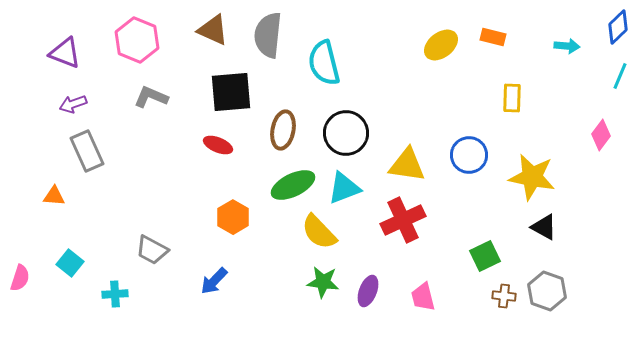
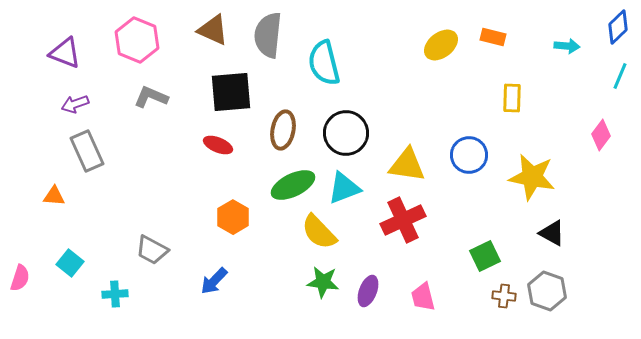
purple arrow: moved 2 px right
black triangle: moved 8 px right, 6 px down
